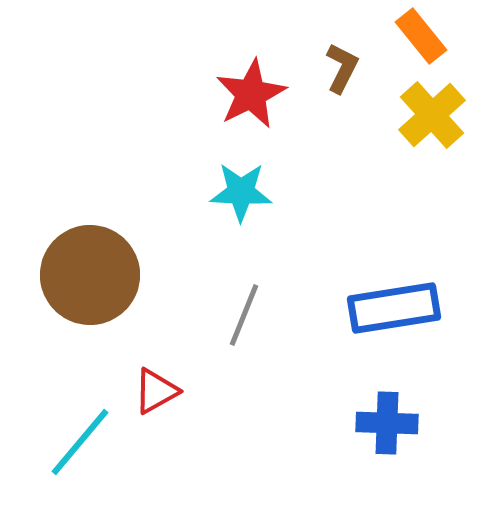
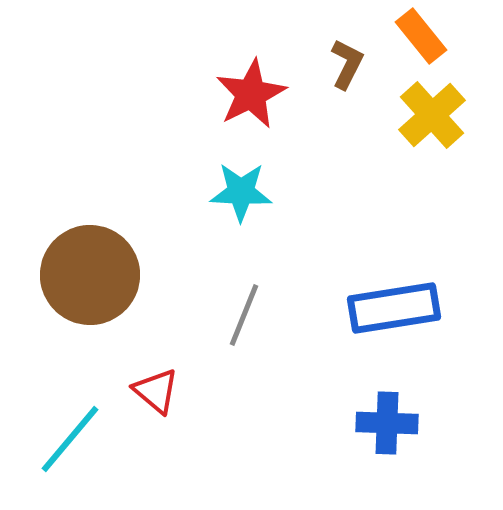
brown L-shape: moved 5 px right, 4 px up
red triangle: rotated 51 degrees counterclockwise
cyan line: moved 10 px left, 3 px up
